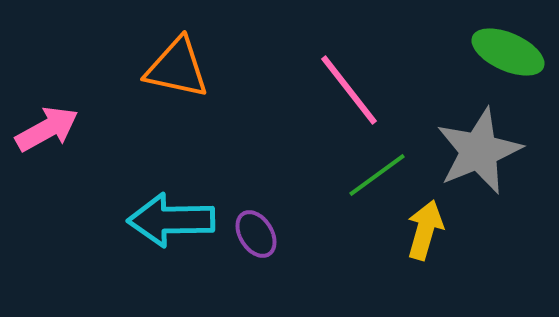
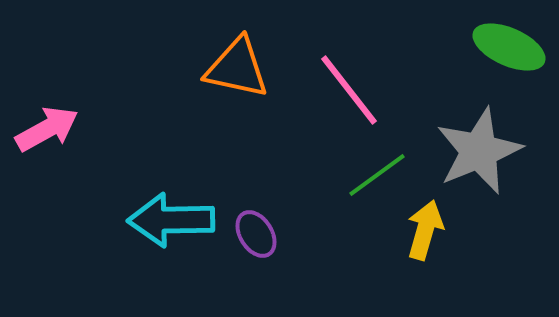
green ellipse: moved 1 px right, 5 px up
orange triangle: moved 60 px right
